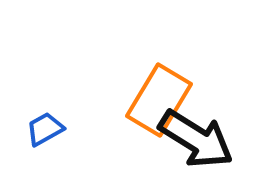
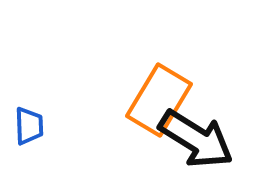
blue trapezoid: moved 16 px left, 3 px up; rotated 117 degrees clockwise
